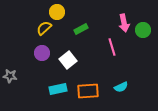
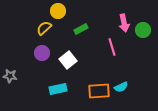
yellow circle: moved 1 px right, 1 px up
orange rectangle: moved 11 px right
